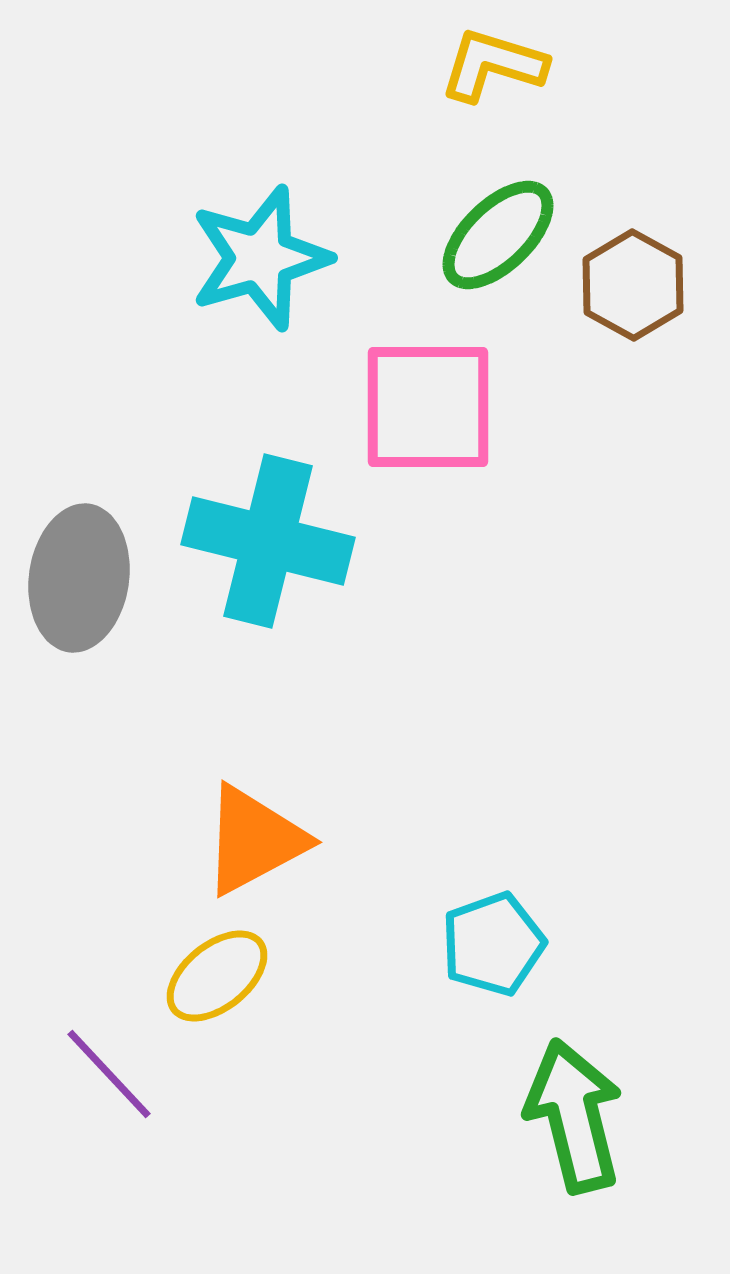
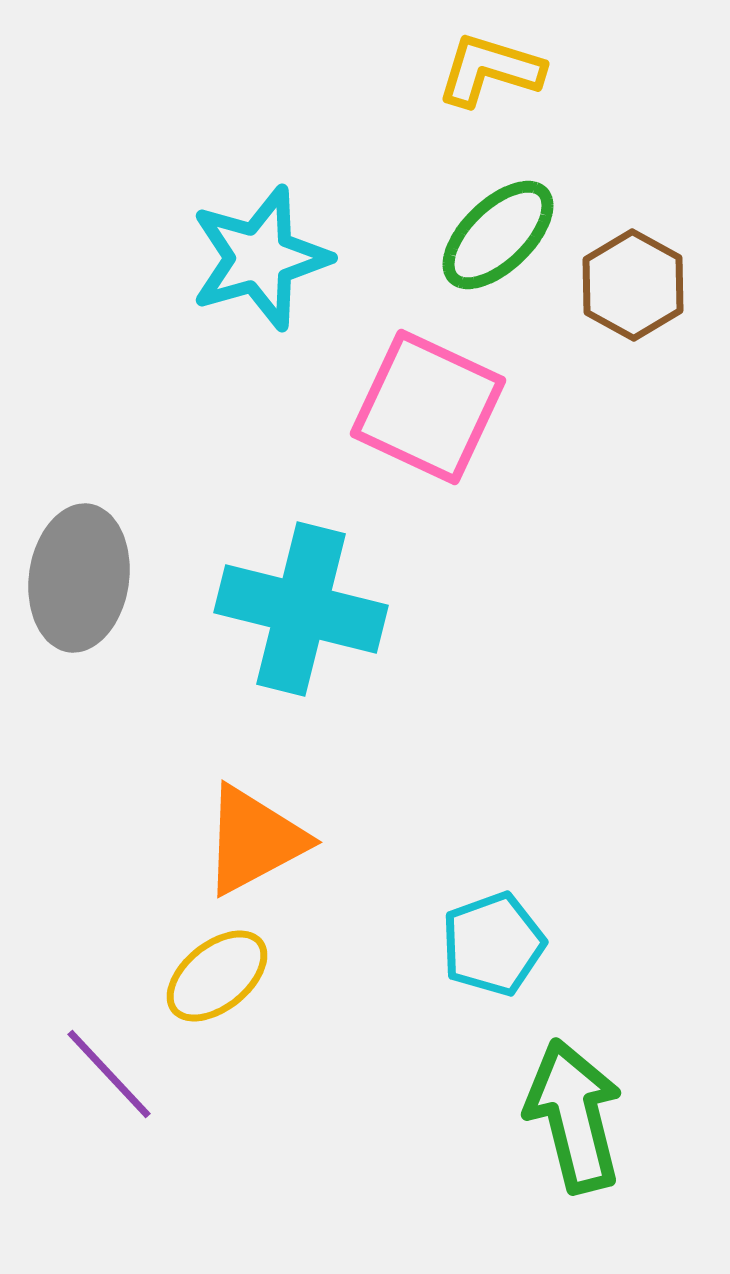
yellow L-shape: moved 3 px left, 5 px down
pink square: rotated 25 degrees clockwise
cyan cross: moved 33 px right, 68 px down
